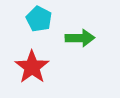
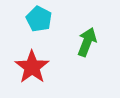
green arrow: moved 7 px right, 4 px down; rotated 68 degrees counterclockwise
